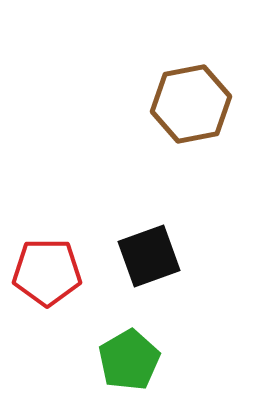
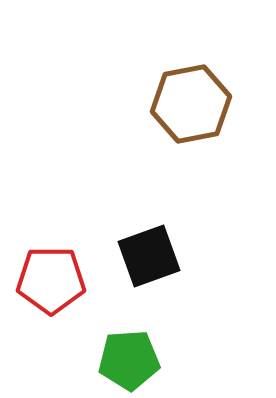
red pentagon: moved 4 px right, 8 px down
green pentagon: rotated 26 degrees clockwise
